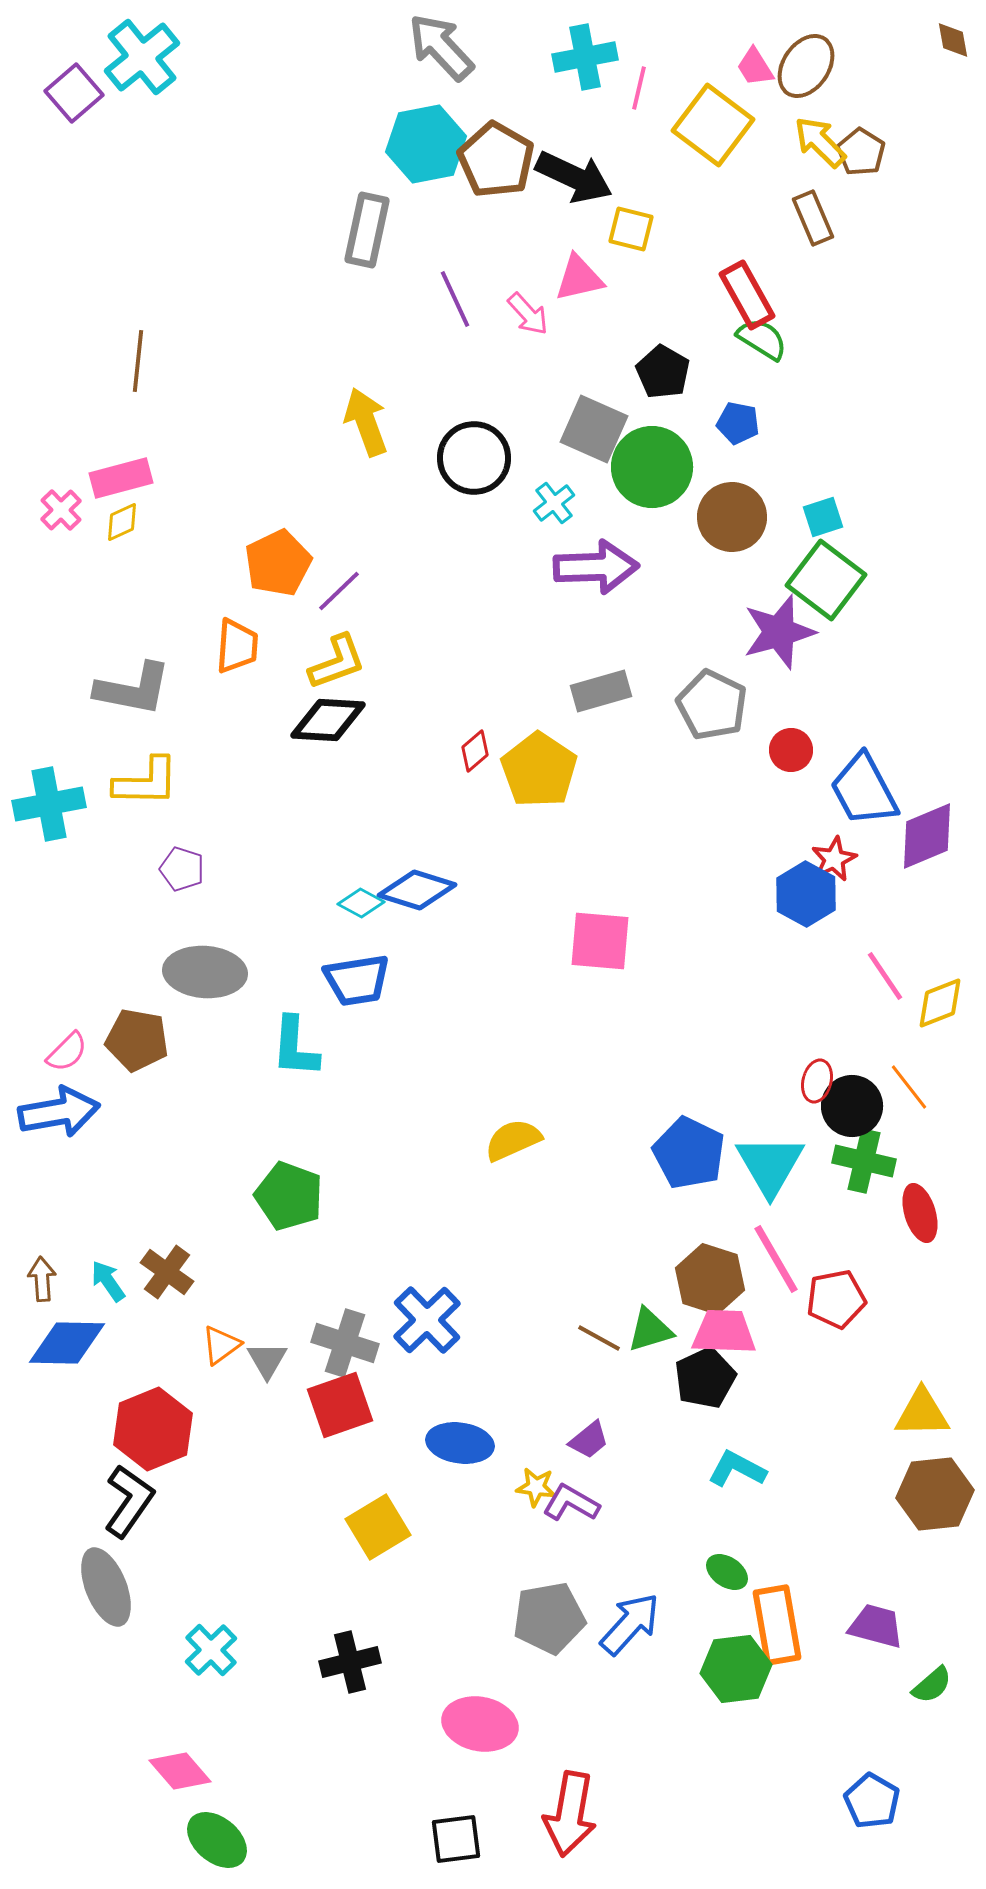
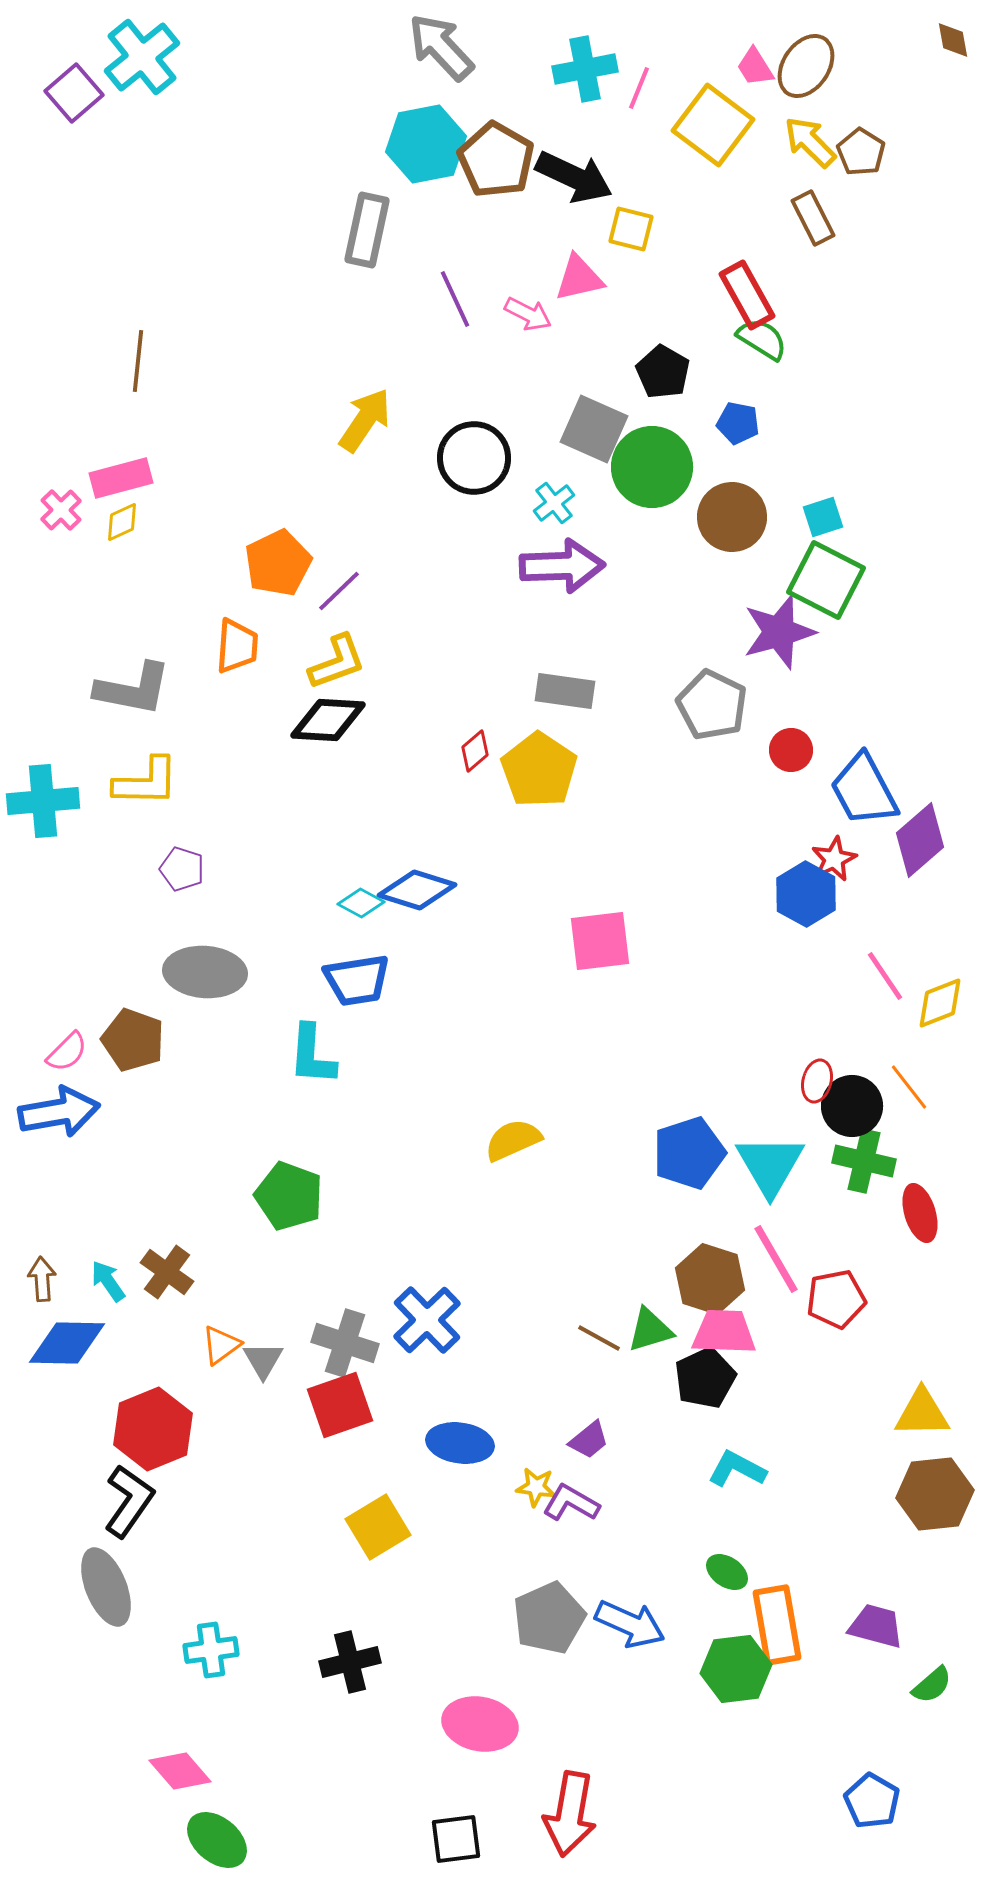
cyan cross at (585, 57): moved 12 px down
pink line at (639, 88): rotated 9 degrees clockwise
yellow arrow at (820, 142): moved 10 px left
brown rectangle at (813, 218): rotated 4 degrees counterclockwise
pink arrow at (528, 314): rotated 21 degrees counterclockwise
yellow arrow at (366, 422): moved 1 px left, 2 px up; rotated 54 degrees clockwise
purple arrow at (596, 567): moved 34 px left, 1 px up
green square at (826, 580): rotated 10 degrees counterclockwise
gray rectangle at (601, 691): moved 36 px left; rotated 24 degrees clockwise
cyan cross at (49, 804): moved 6 px left, 3 px up; rotated 6 degrees clockwise
purple diamond at (927, 836): moved 7 px left, 4 px down; rotated 18 degrees counterclockwise
pink square at (600, 941): rotated 12 degrees counterclockwise
brown pentagon at (137, 1040): moved 4 px left; rotated 10 degrees clockwise
cyan L-shape at (295, 1047): moved 17 px right, 8 px down
blue pentagon at (689, 1153): rotated 28 degrees clockwise
gray triangle at (267, 1360): moved 4 px left
gray pentagon at (549, 1618): rotated 14 degrees counterclockwise
blue arrow at (630, 1624): rotated 72 degrees clockwise
cyan cross at (211, 1650): rotated 36 degrees clockwise
